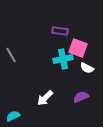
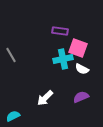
white semicircle: moved 5 px left, 1 px down
